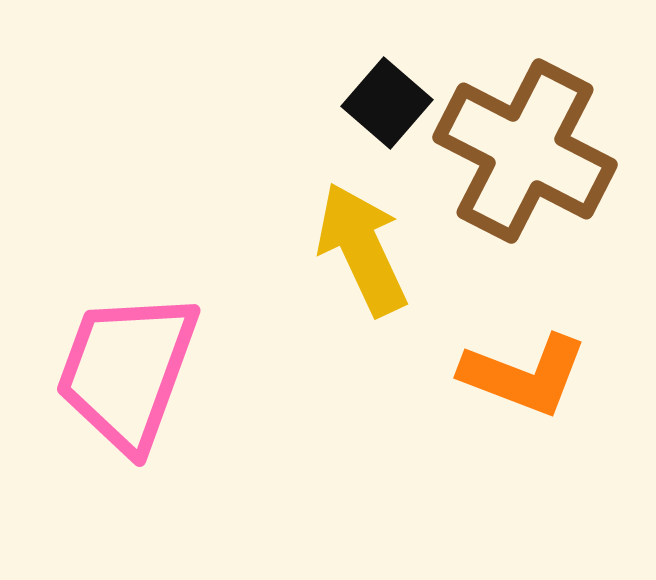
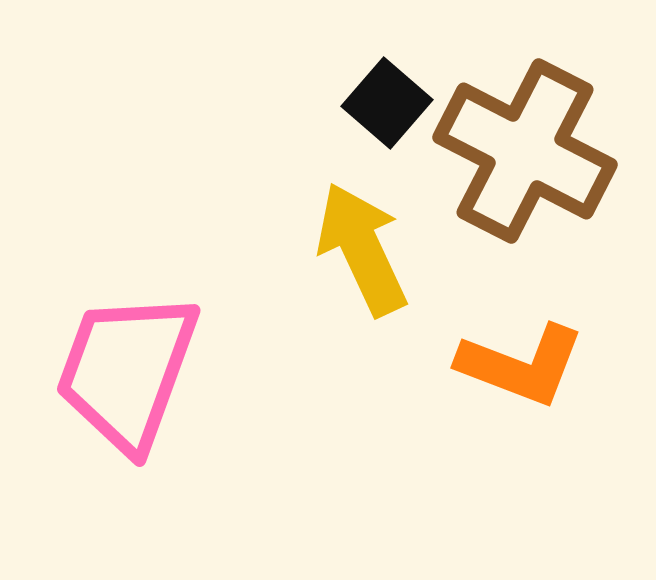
orange L-shape: moved 3 px left, 10 px up
